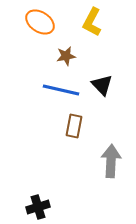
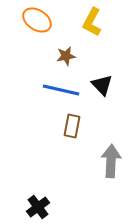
orange ellipse: moved 3 px left, 2 px up
brown rectangle: moved 2 px left
black cross: rotated 20 degrees counterclockwise
